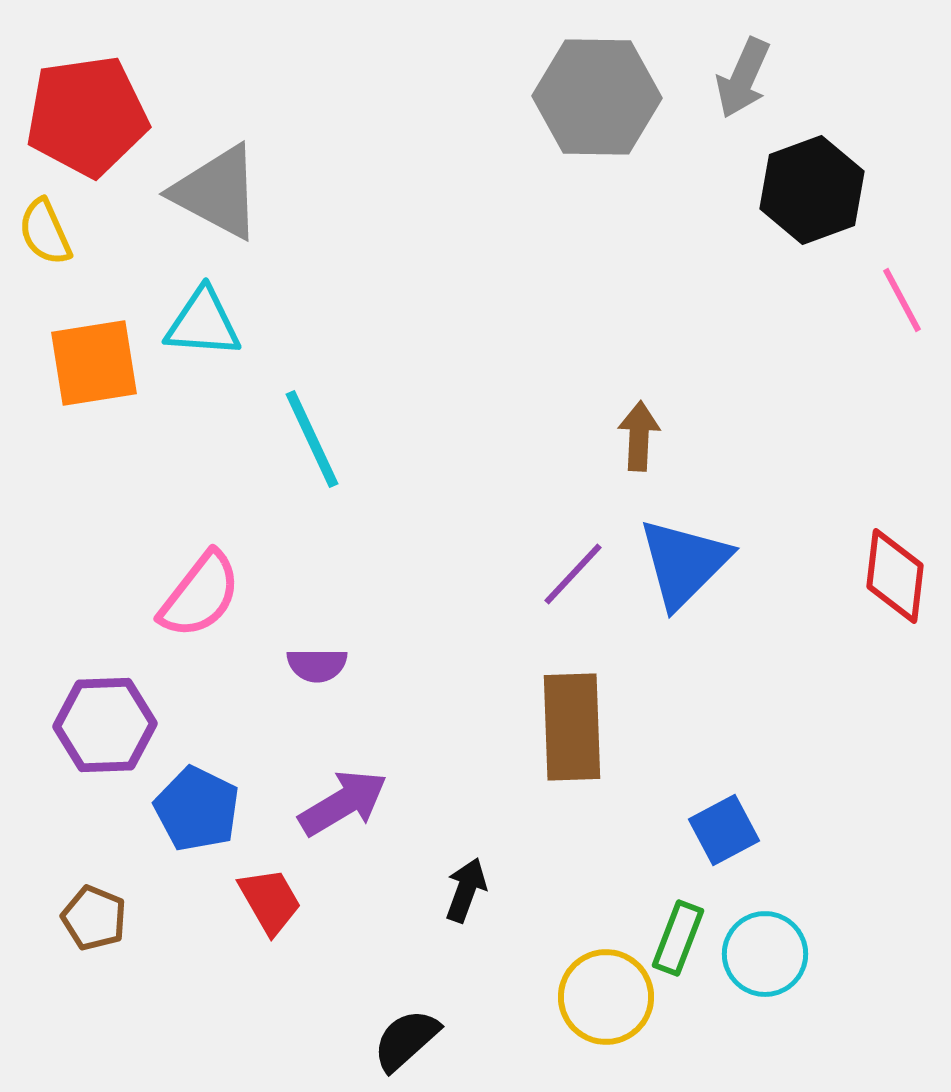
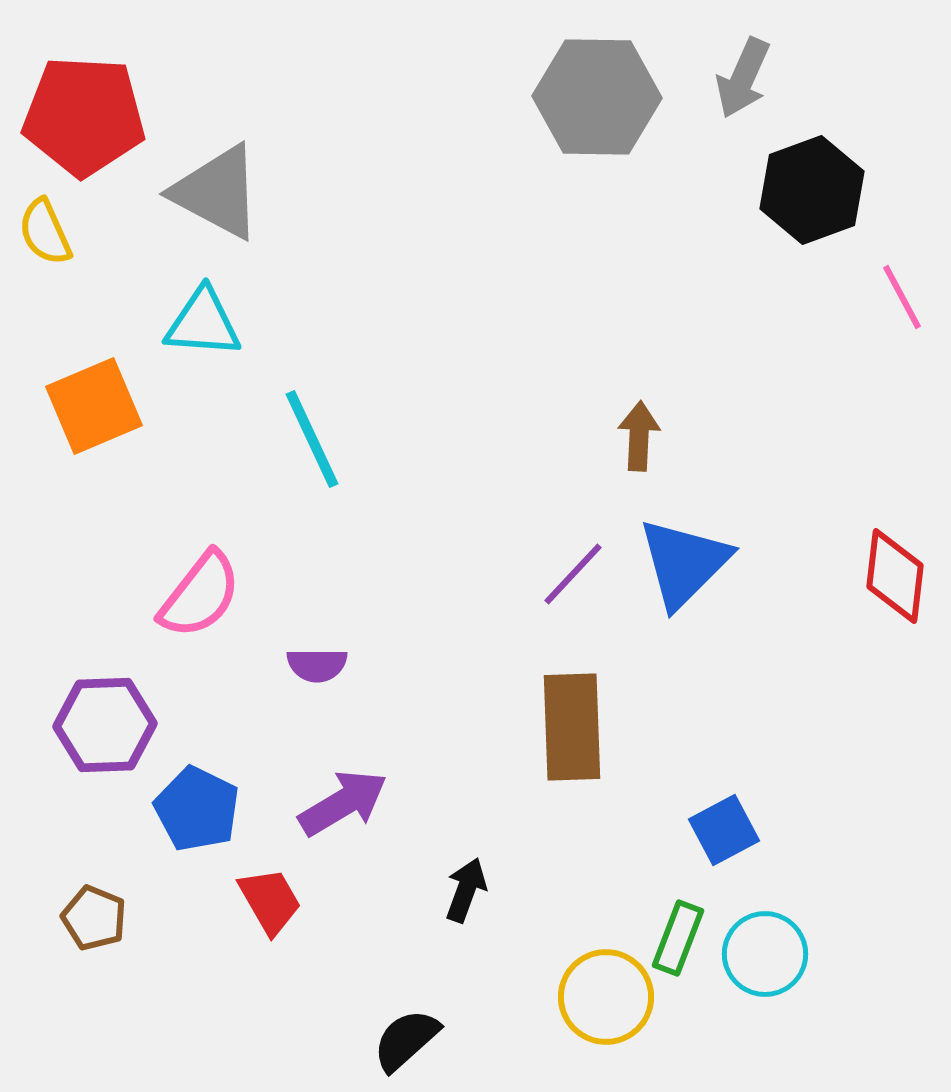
red pentagon: moved 3 px left; rotated 11 degrees clockwise
pink line: moved 3 px up
orange square: moved 43 px down; rotated 14 degrees counterclockwise
